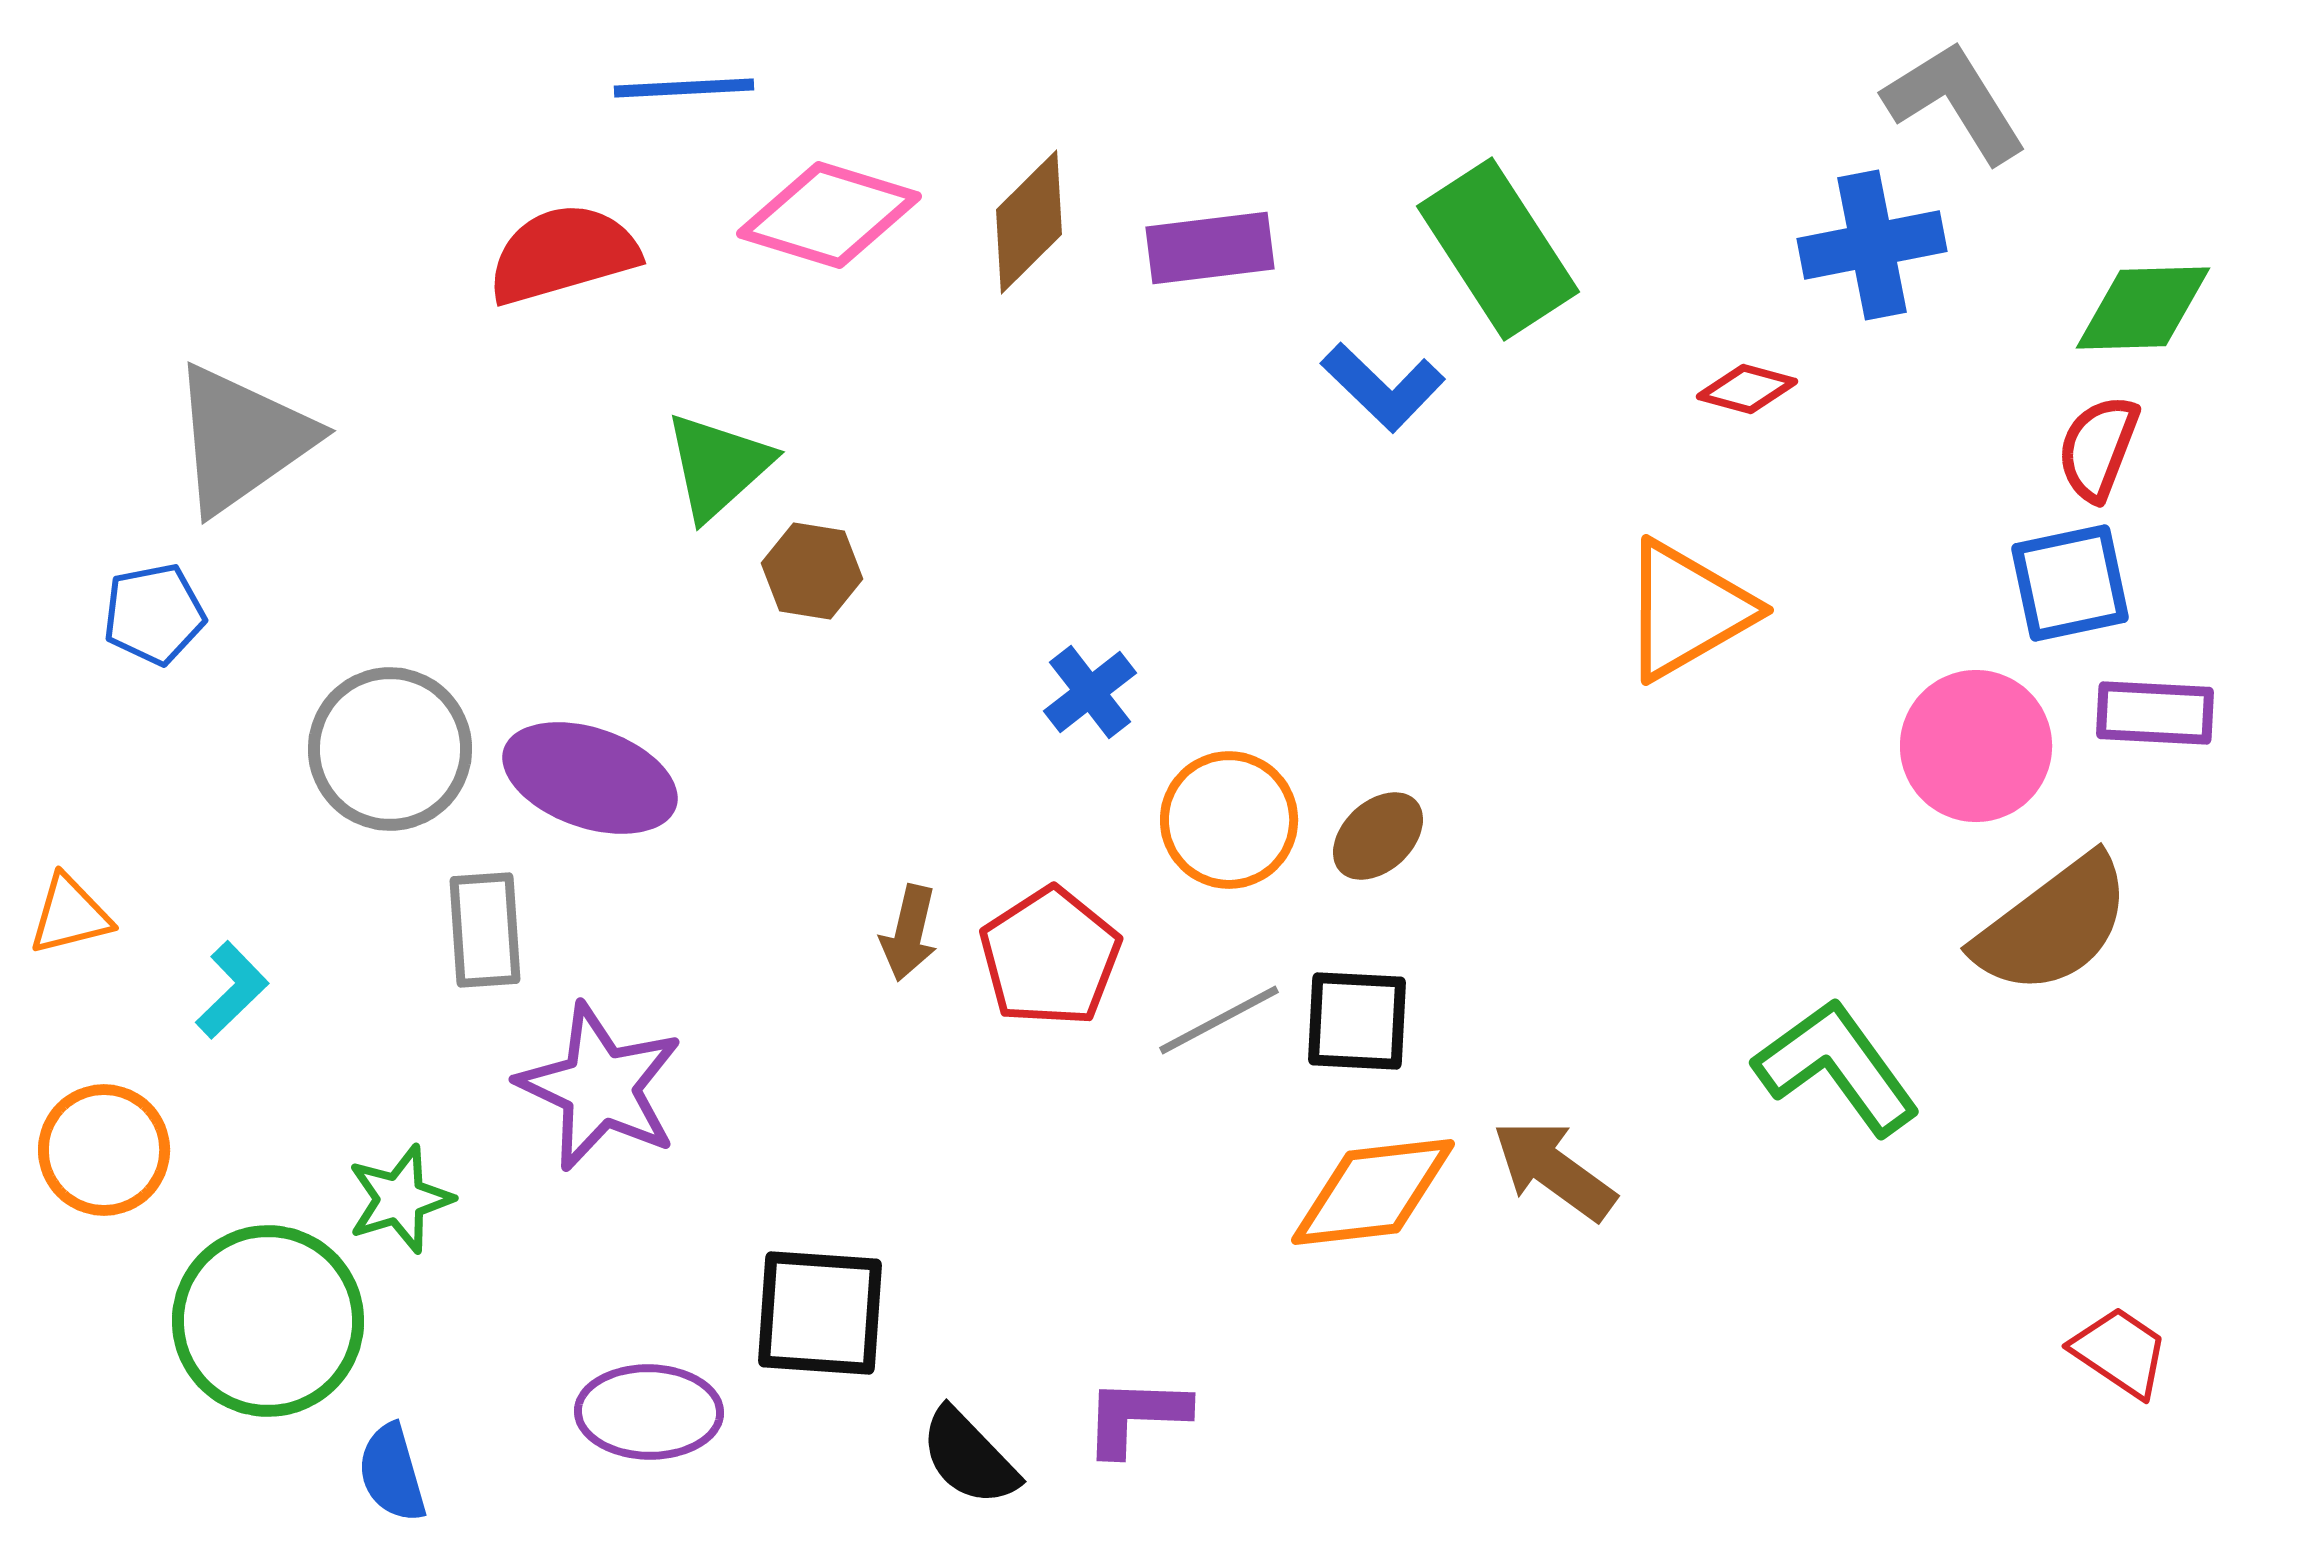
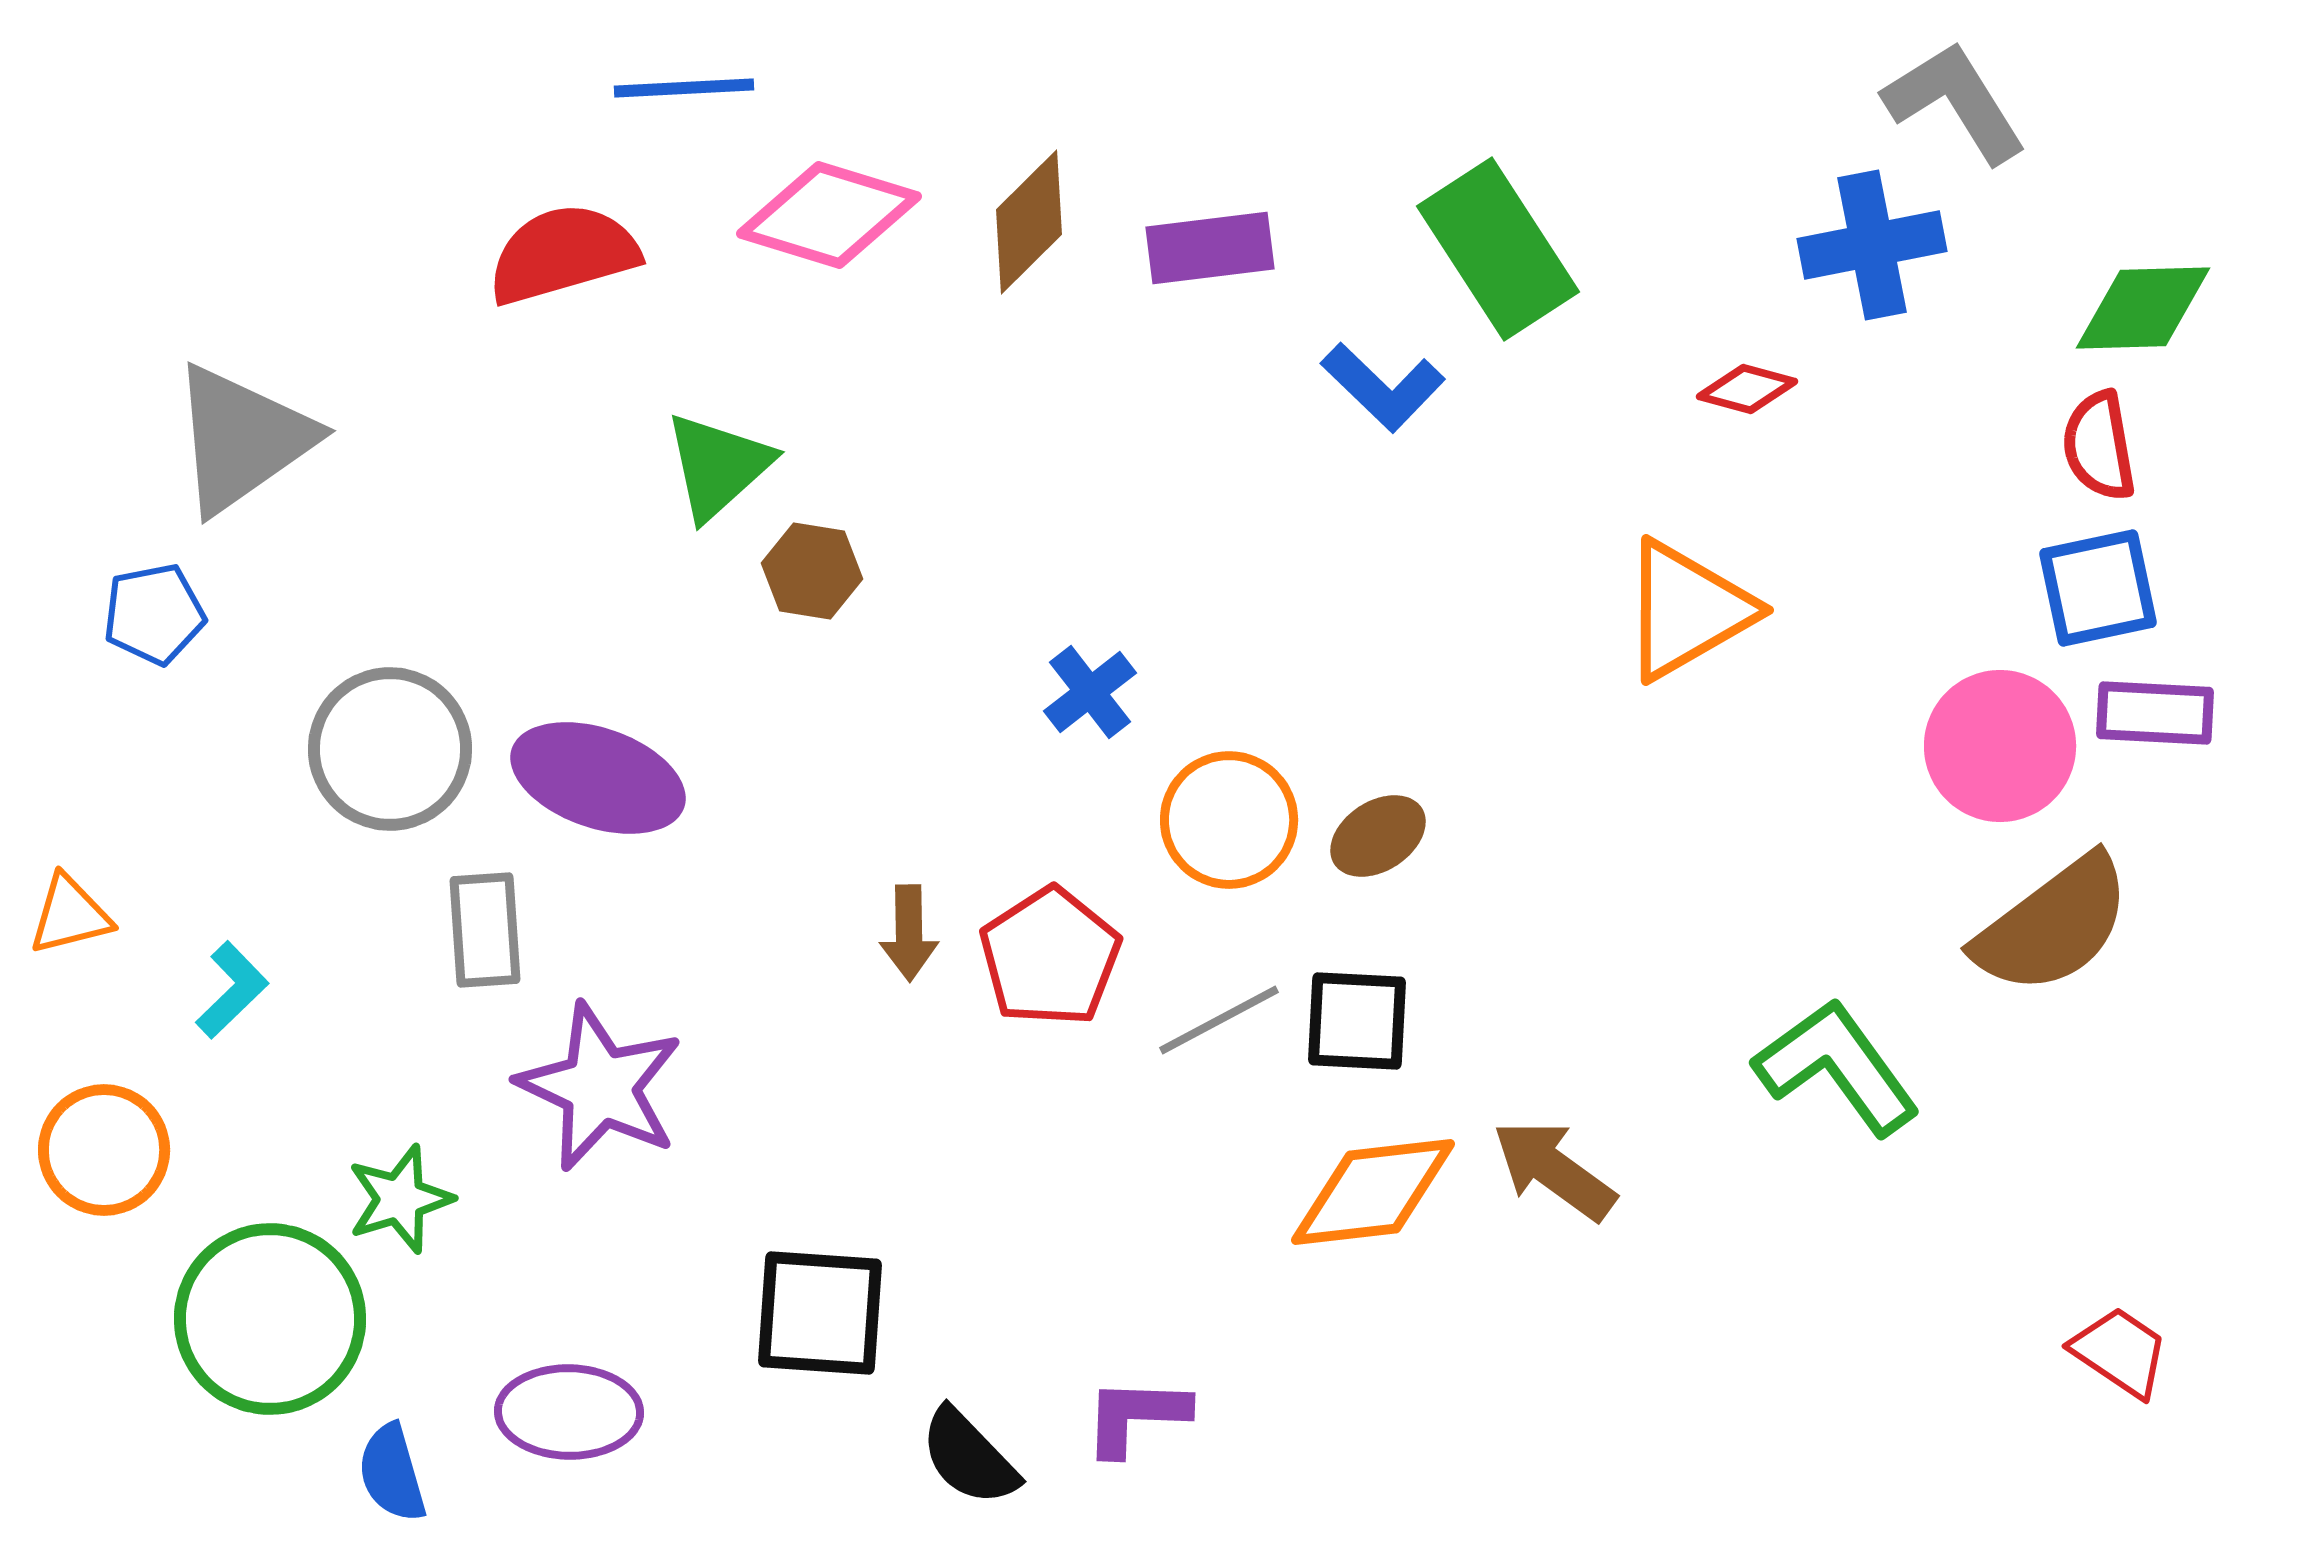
red semicircle at (2098, 448): moved 1 px right, 2 px up; rotated 31 degrees counterclockwise
blue square at (2070, 583): moved 28 px right, 5 px down
pink circle at (1976, 746): moved 24 px right
purple ellipse at (590, 778): moved 8 px right
brown ellipse at (1378, 836): rotated 10 degrees clockwise
brown arrow at (909, 933): rotated 14 degrees counterclockwise
green circle at (268, 1321): moved 2 px right, 2 px up
purple ellipse at (649, 1412): moved 80 px left
